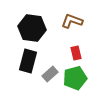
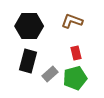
black hexagon: moved 3 px left, 2 px up; rotated 8 degrees counterclockwise
